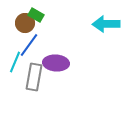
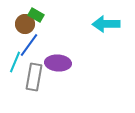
brown circle: moved 1 px down
purple ellipse: moved 2 px right
